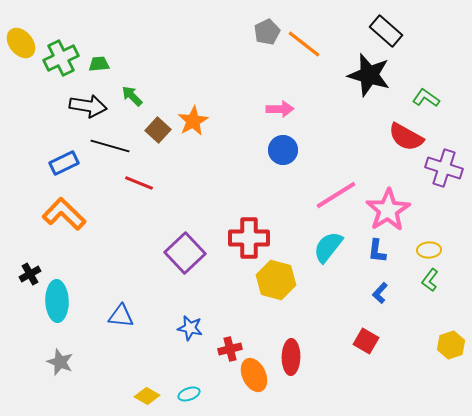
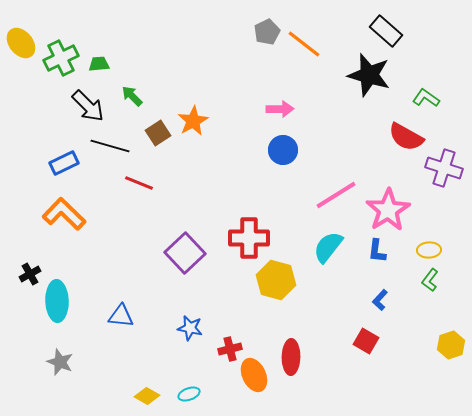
black arrow at (88, 106): rotated 36 degrees clockwise
brown square at (158, 130): moved 3 px down; rotated 15 degrees clockwise
blue L-shape at (380, 293): moved 7 px down
